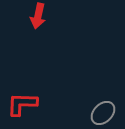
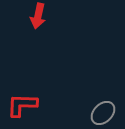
red L-shape: moved 1 px down
